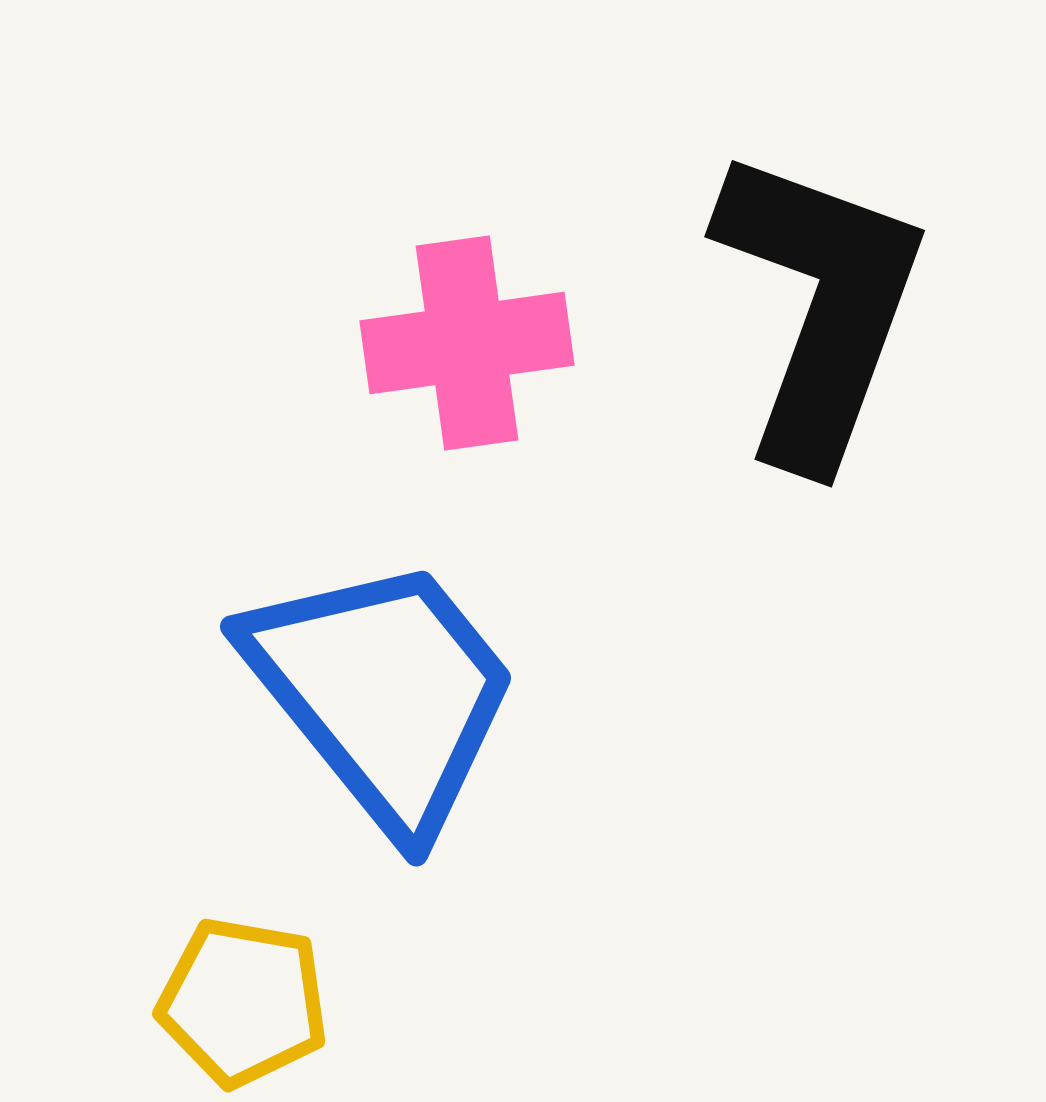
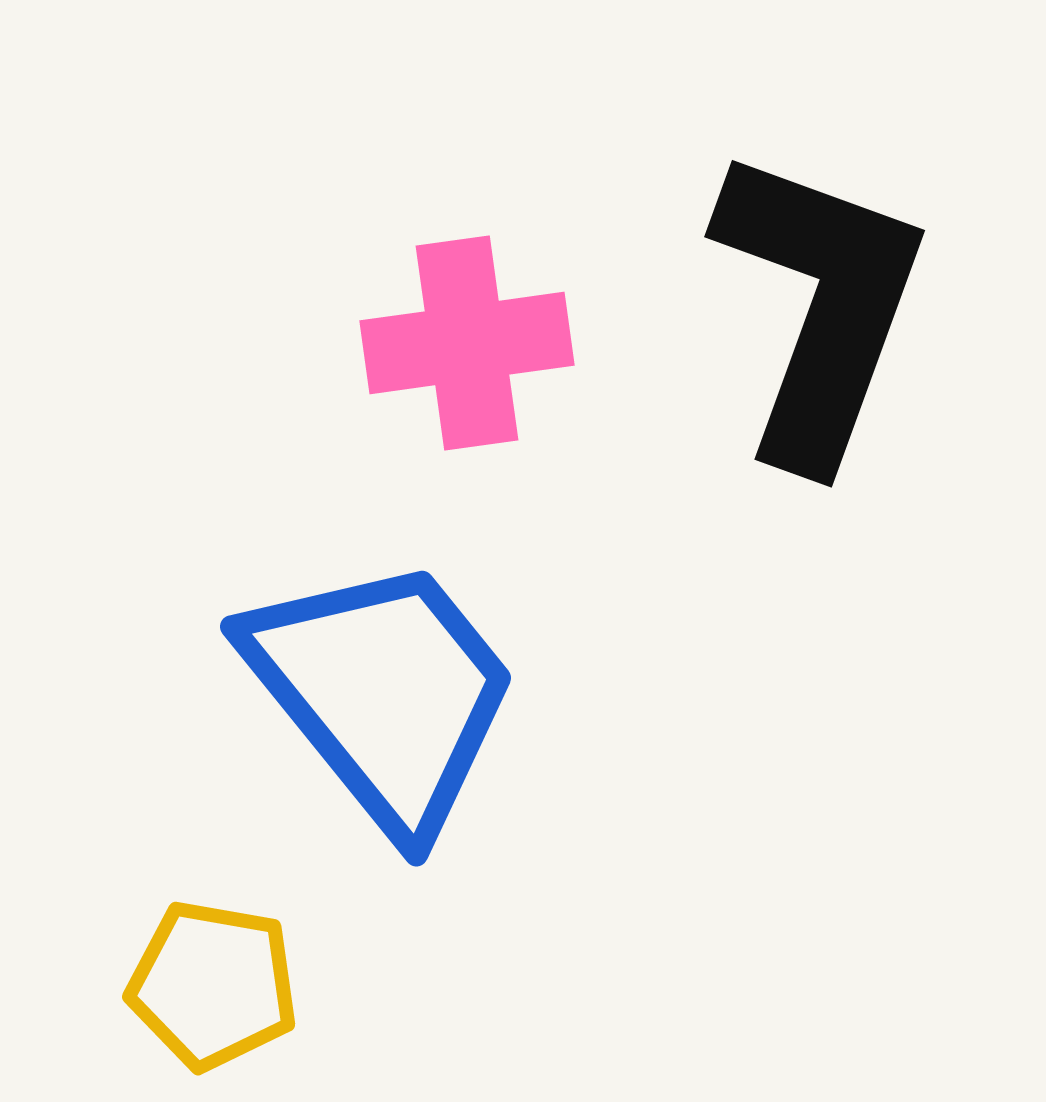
yellow pentagon: moved 30 px left, 17 px up
